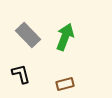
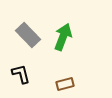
green arrow: moved 2 px left
